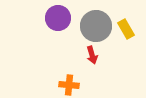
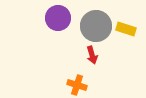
yellow rectangle: rotated 42 degrees counterclockwise
orange cross: moved 8 px right; rotated 12 degrees clockwise
